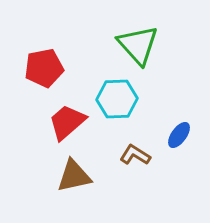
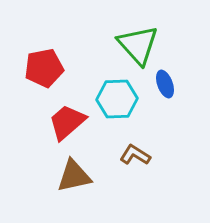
blue ellipse: moved 14 px left, 51 px up; rotated 56 degrees counterclockwise
